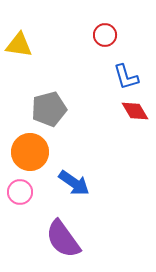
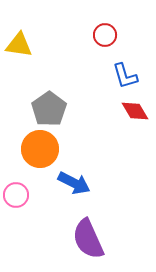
blue L-shape: moved 1 px left, 1 px up
gray pentagon: rotated 20 degrees counterclockwise
orange circle: moved 10 px right, 3 px up
blue arrow: rotated 8 degrees counterclockwise
pink circle: moved 4 px left, 3 px down
purple semicircle: moved 25 px right; rotated 12 degrees clockwise
